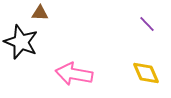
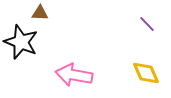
pink arrow: moved 1 px down
